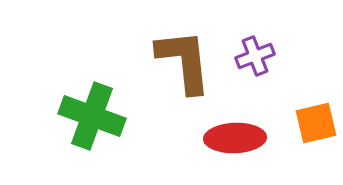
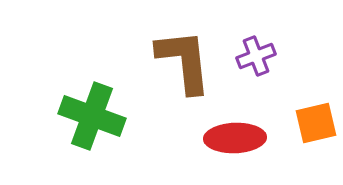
purple cross: moved 1 px right
